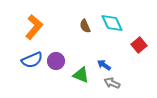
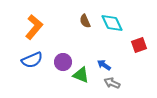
brown semicircle: moved 5 px up
red square: rotated 21 degrees clockwise
purple circle: moved 7 px right, 1 px down
